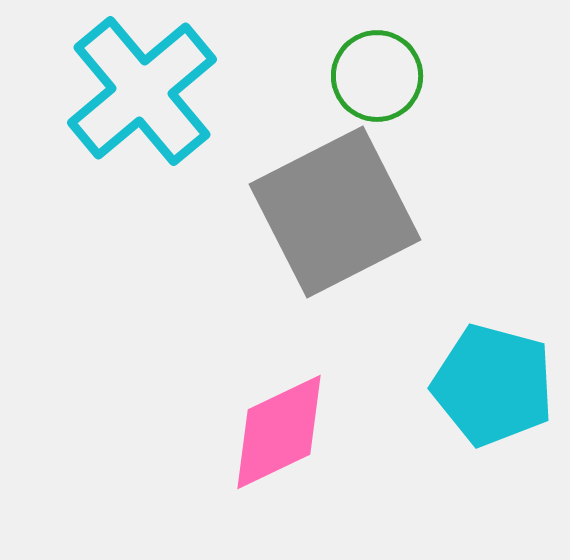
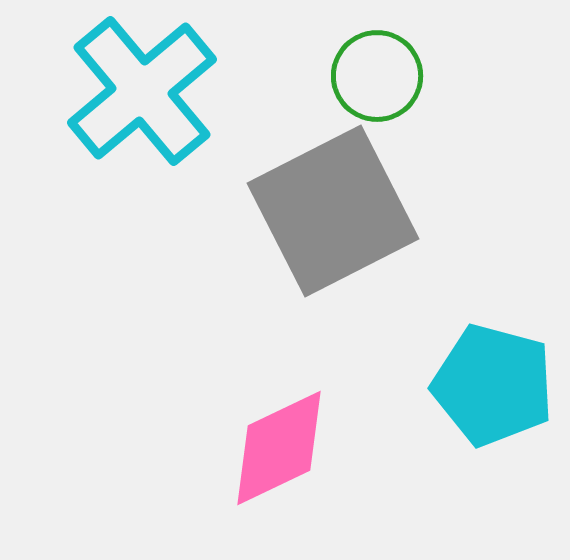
gray square: moved 2 px left, 1 px up
pink diamond: moved 16 px down
